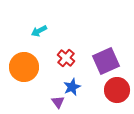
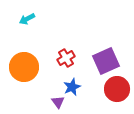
cyan arrow: moved 12 px left, 12 px up
red cross: rotated 18 degrees clockwise
red circle: moved 1 px up
